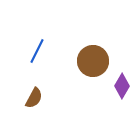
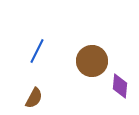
brown circle: moved 1 px left
purple diamond: moved 2 px left; rotated 25 degrees counterclockwise
